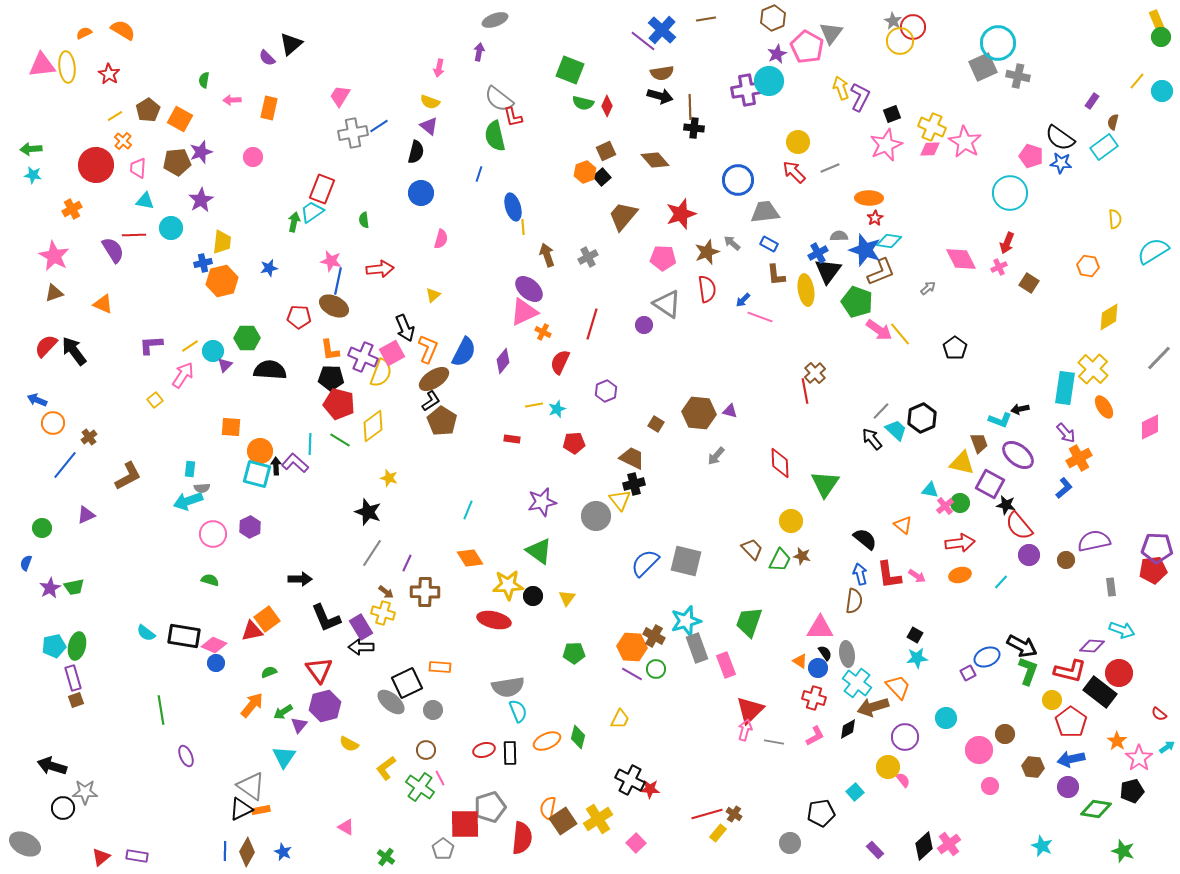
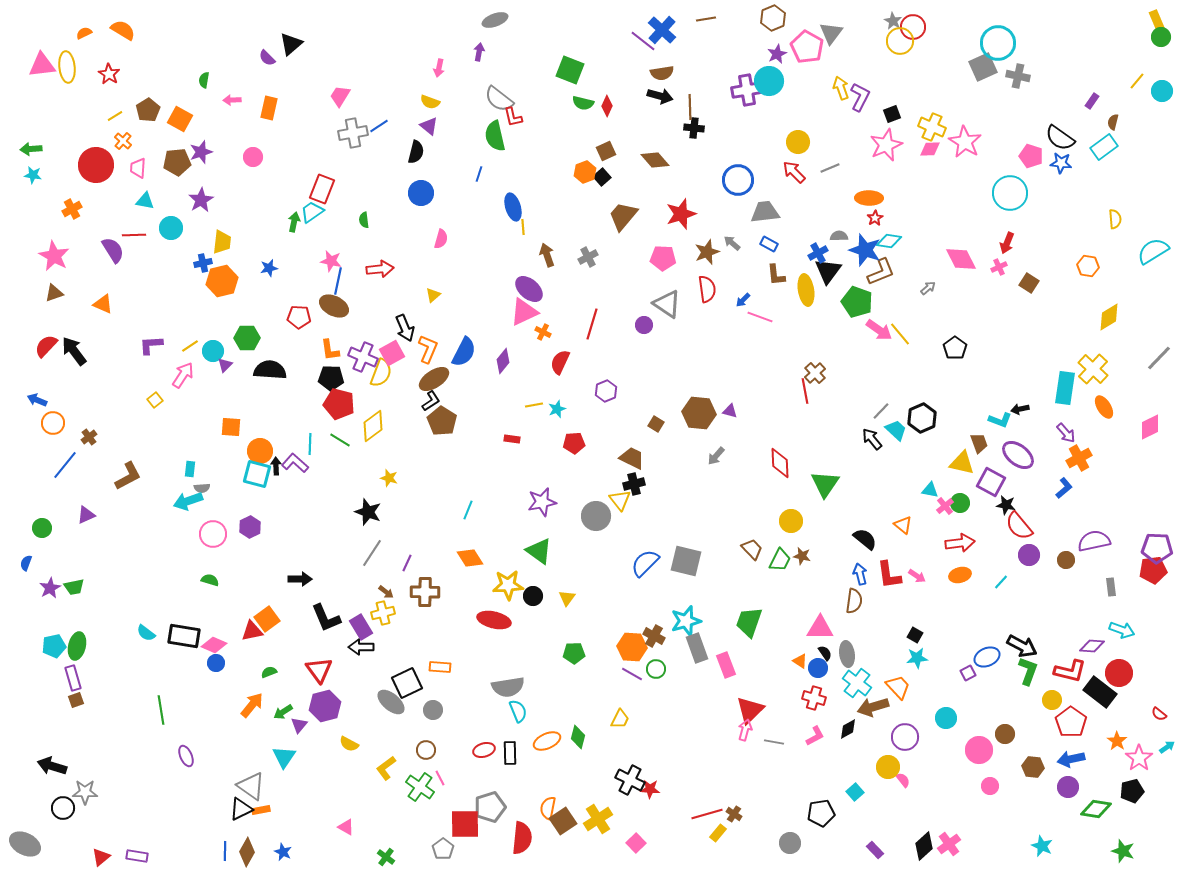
purple square at (990, 484): moved 1 px right, 2 px up
yellow cross at (383, 613): rotated 30 degrees counterclockwise
